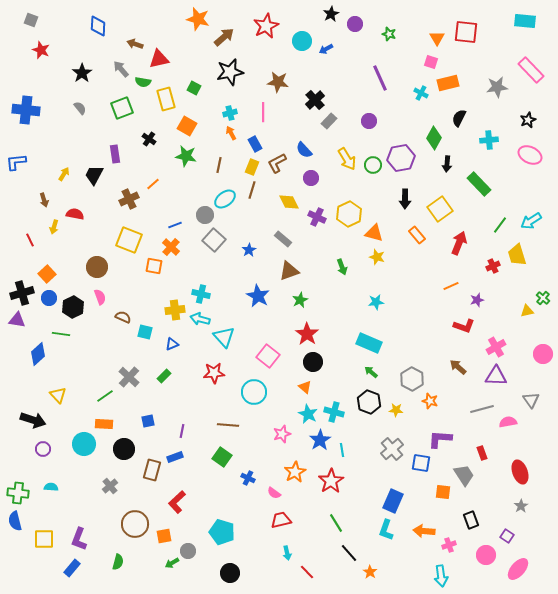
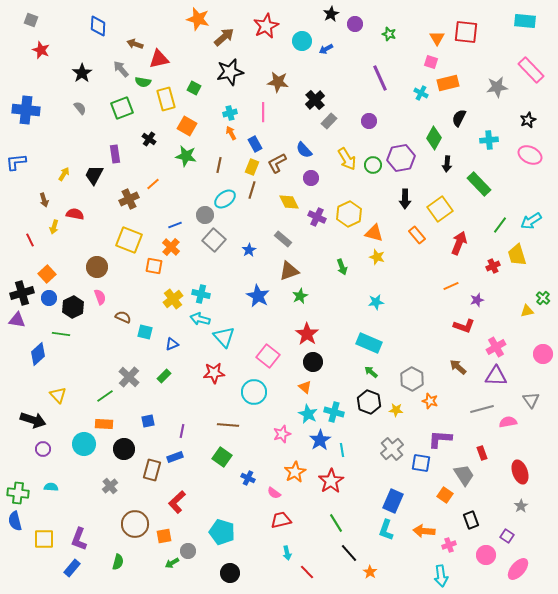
green star at (300, 300): moved 4 px up
yellow cross at (175, 310): moved 2 px left, 11 px up; rotated 30 degrees counterclockwise
orange square at (443, 492): moved 2 px right, 3 px down; rotated 28 degrees clockwise
